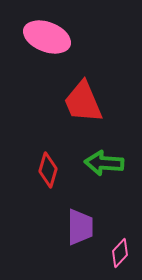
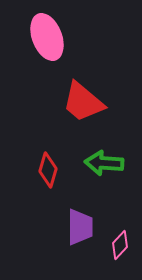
pink ellipse: rotated 48 degrees clockwise
red trapezoid: rotated 27 degrees counterclockwise
pink diamond: moved 8 px up
